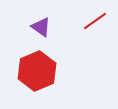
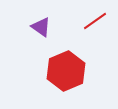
red hexagon: moved 29 px right
